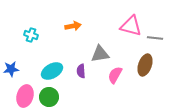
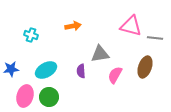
brown ellipse: moved 2 px down
cyan ellipse: moved 6 px left, 1 px up
